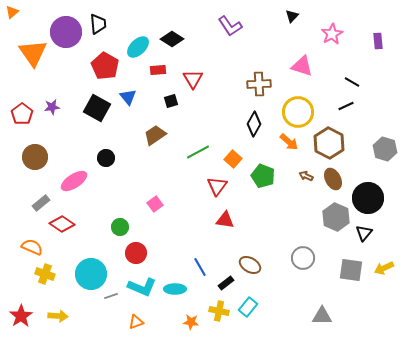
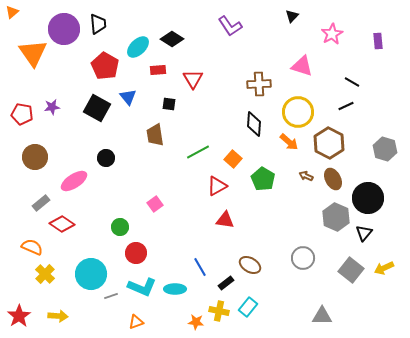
purple circle at (66, 32): moved 2 px left, 3 px up
black square at (171, 101): moved 2 px left, 3 px down; rotated 24 degrees clockwise
red pentagon at (22, 114): rotated 25 degrees counterclockwise
black diamond at (254, 124): rotated 25 degrees counterclockwise
brown trapezoid at (155, 135): rotated 65 degrees counterclockwise
green pentagon at (263, 176): moved 3 px down; rotated 10 degrees clockwise
red triangle at (217, 186): rotated 25 degrees clockwise
gray square at (351, 270): rotated 30 degrees clockwise
yellow cross at (45, 274): rotated 24 degrees clockwise
red star at (21, 316): moved 2 px left
orange star at (191, 322): moved 5 px right
